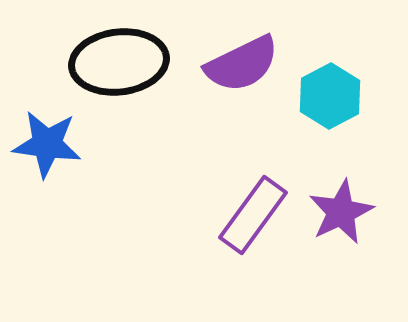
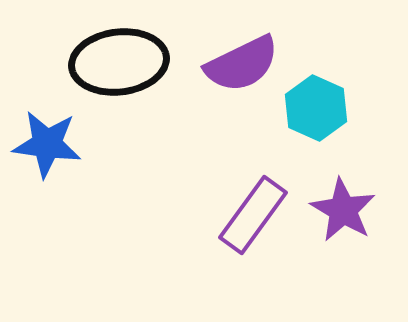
cyan hexagon: moved 14 px left, 12 px down; rotated 8 degrees counterclockwise
purple star: moved 2 px right, 2 px up; rotated 16 degrees counterclockwise
